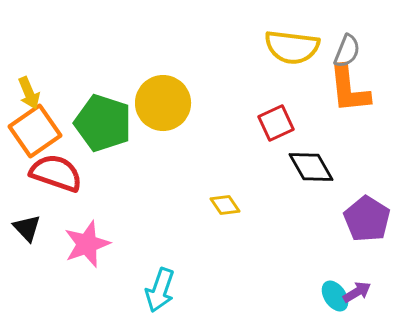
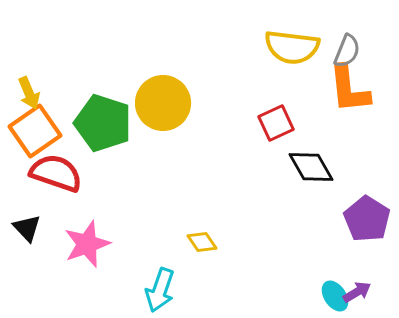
yellow diamond: moved 23 px left, 37 px down
